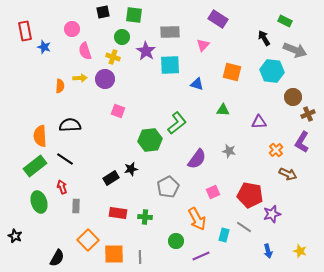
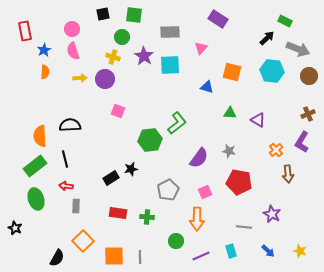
black square at (103, 12): moved 2 px down
black arrow at (264, 38): moved 3 px right; rotated 77 degrees clockwise
pink triangle at (203, 45): moved 2 px left, 3 px down
blue star at (44, 47): moved 3 px down; rotated 24 degrees clockwise
gray arrow at (295, 50): moved 3 px right, 1 px up
pink semicircle at (85, 51): moved 12 px left
purple star at (146, 51): moved 2 px left, 5 px down
blue triangle at (197, 84): moved 10 px right, 3 px down
orange semicircle at (60, 86): moved 15 px left, 14 px up
brown circle at (293, 97): moved 16 px right, 21 px up
green triangle at (223, 110): moved 7 px right, 3 px down
purple triangle at (259, 122): moved 1 px left, 2 px up; rotated 35 degrees clockwise
black line at (65, 159): rotated 42 degrees clockwise
purple semicircle at (197, 159): moved 2 px right, 1 px up
brown arrow at (288, 174): rotated 60 degrees clockwise
red arrow at (62, 187): moved 4 px right, 1 px up; rotated 64 degrees counterclockwise
gray pentagon at (168, 187): moved 3 px down
pink square at (213, 192): moved 8 px left
red pentagon at (250, 195): moved 11 px left, 13 px up
green ellipse at (39, 202): moved 3 px left, 3 px up
purple star at (272, 214): rotated 30 degrees counterclockwise
green cross at (145, 217): moved 2 px right
orange arrow at (197, 219): rotated 30 degrees clockwise
gray line at (244, 227): rotated 28 degrees counterclockwise
cyan rectangle at (224, 235): moved 7 px right, 16 px down; rotated 32 degrees counterclockwise
black star at (15, 236): moved 8 px up
orange square at (88, 240): moved 5 px left, 1 px down
blue arrow at (268, 251): rotated 32 degrees counterclockwise
orange square at (114, 254): moved 2 px down
